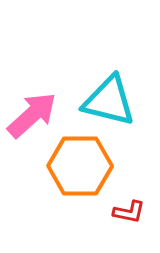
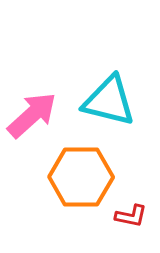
orange hexagon: moved 1 px right, 11 px down
red L-shape: moved 2 px right, 4 px down
